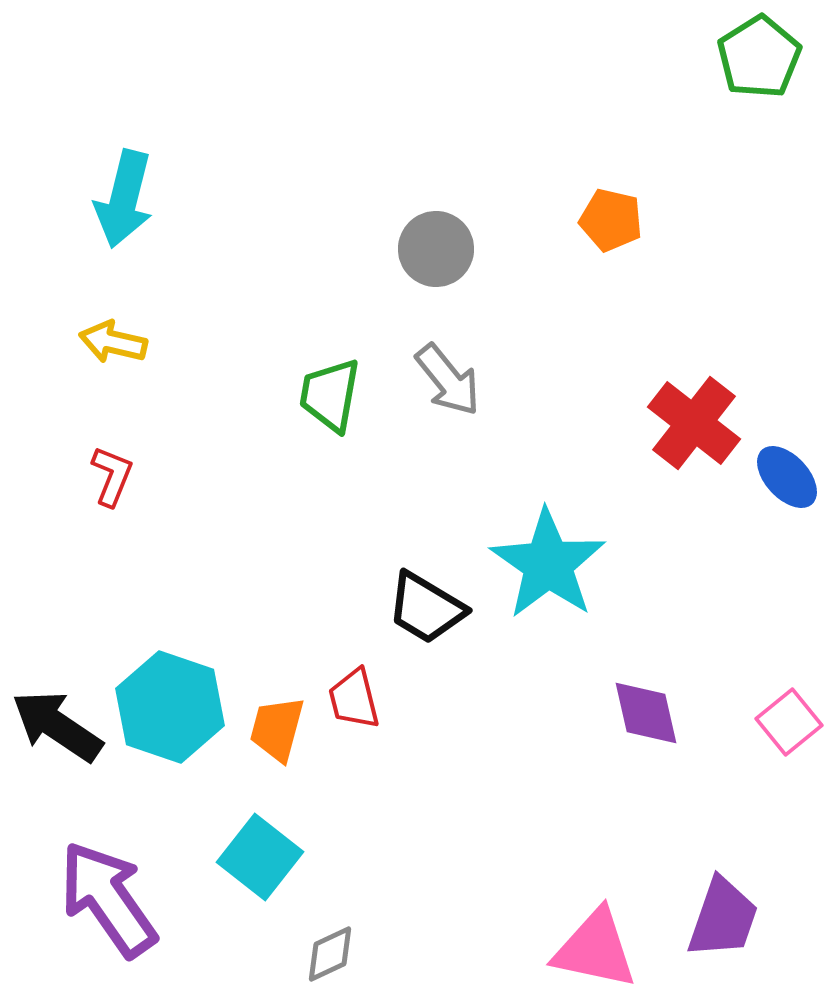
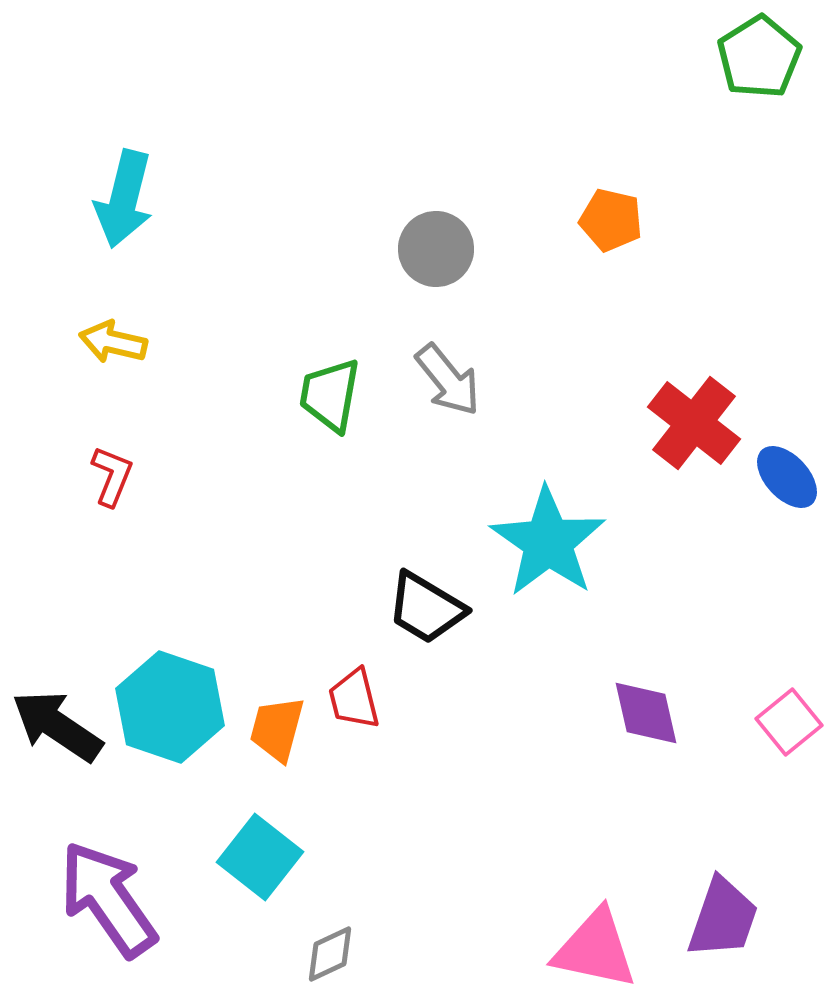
cyan star: moved 22 px up
